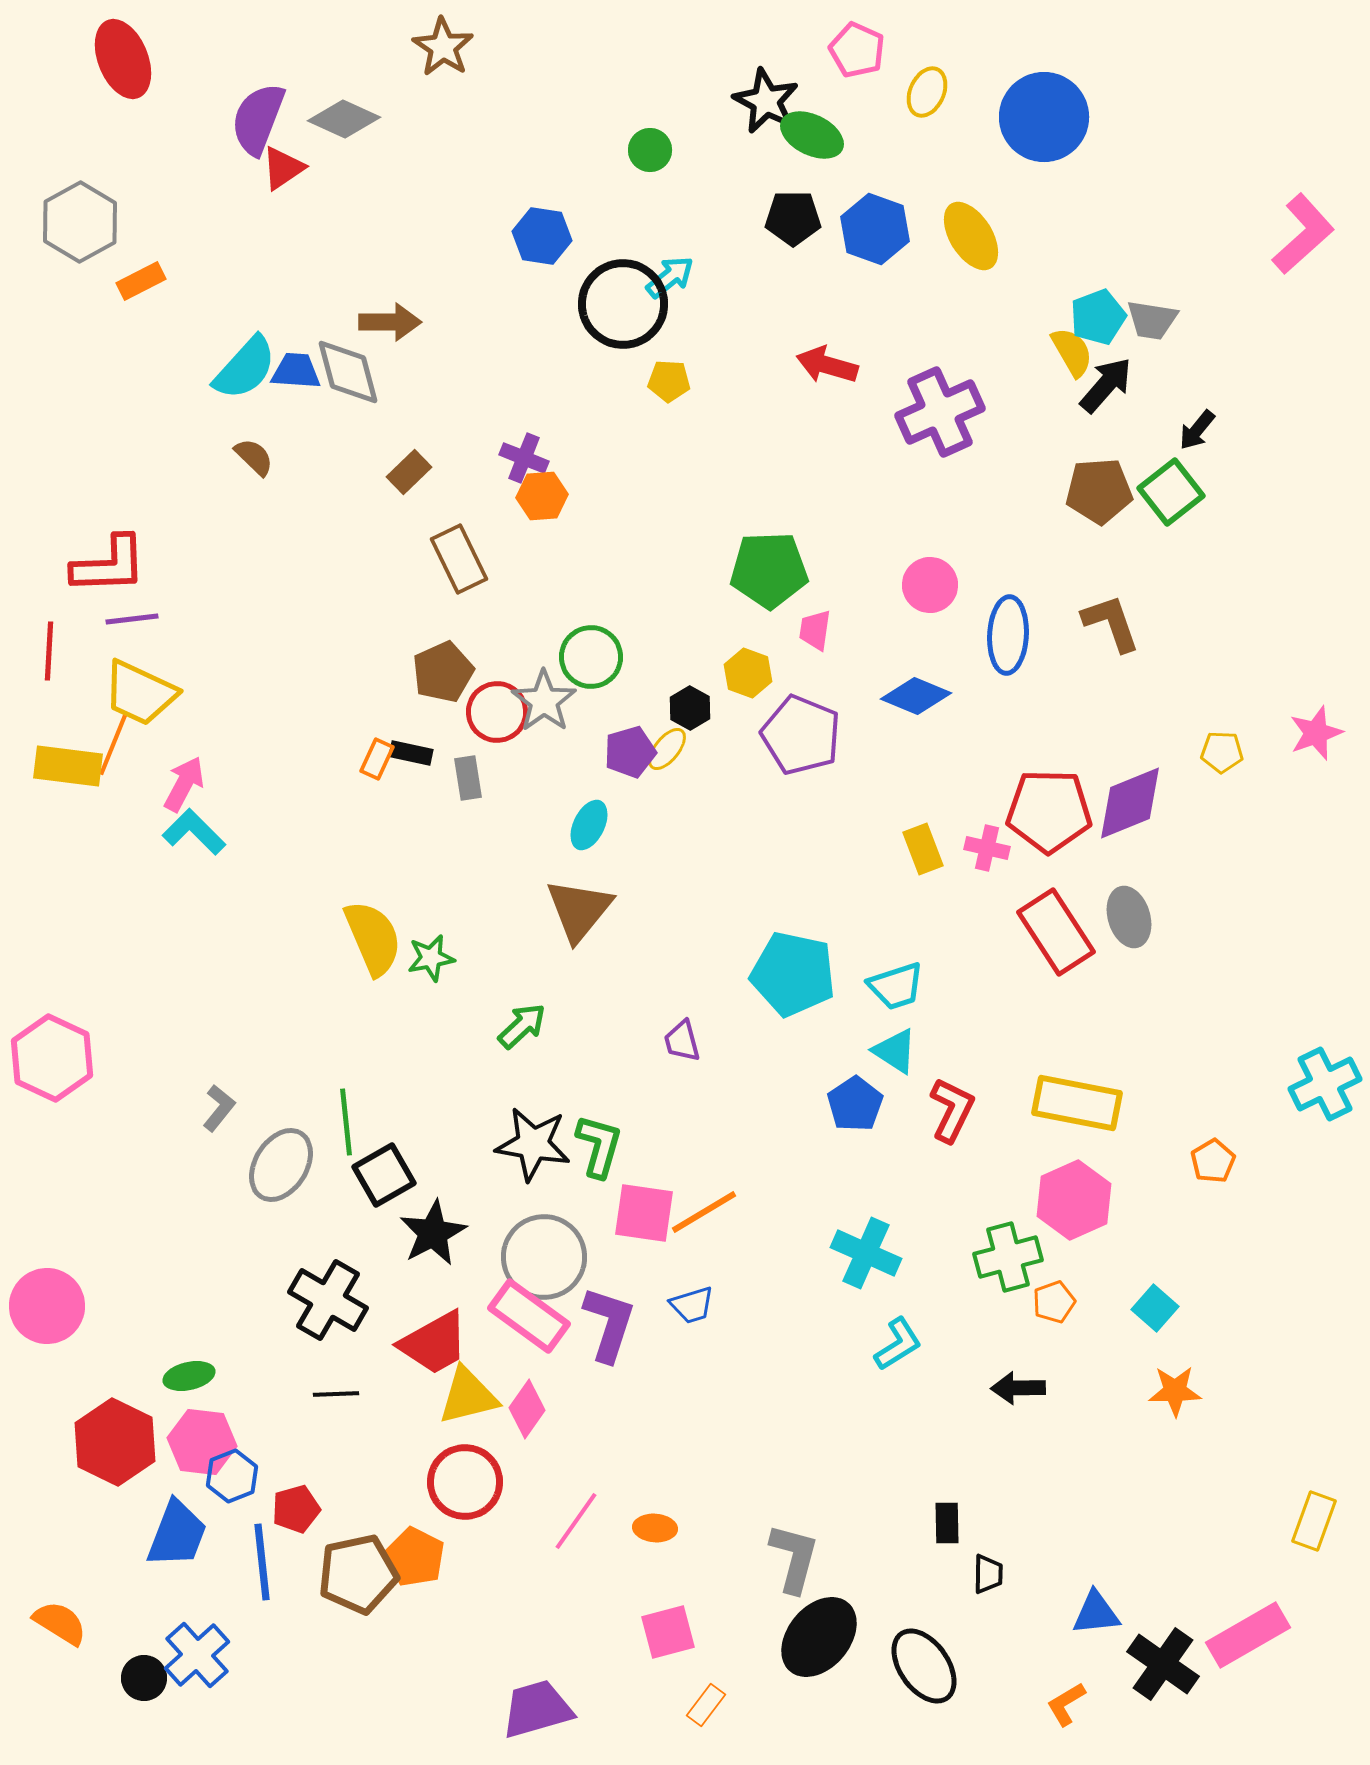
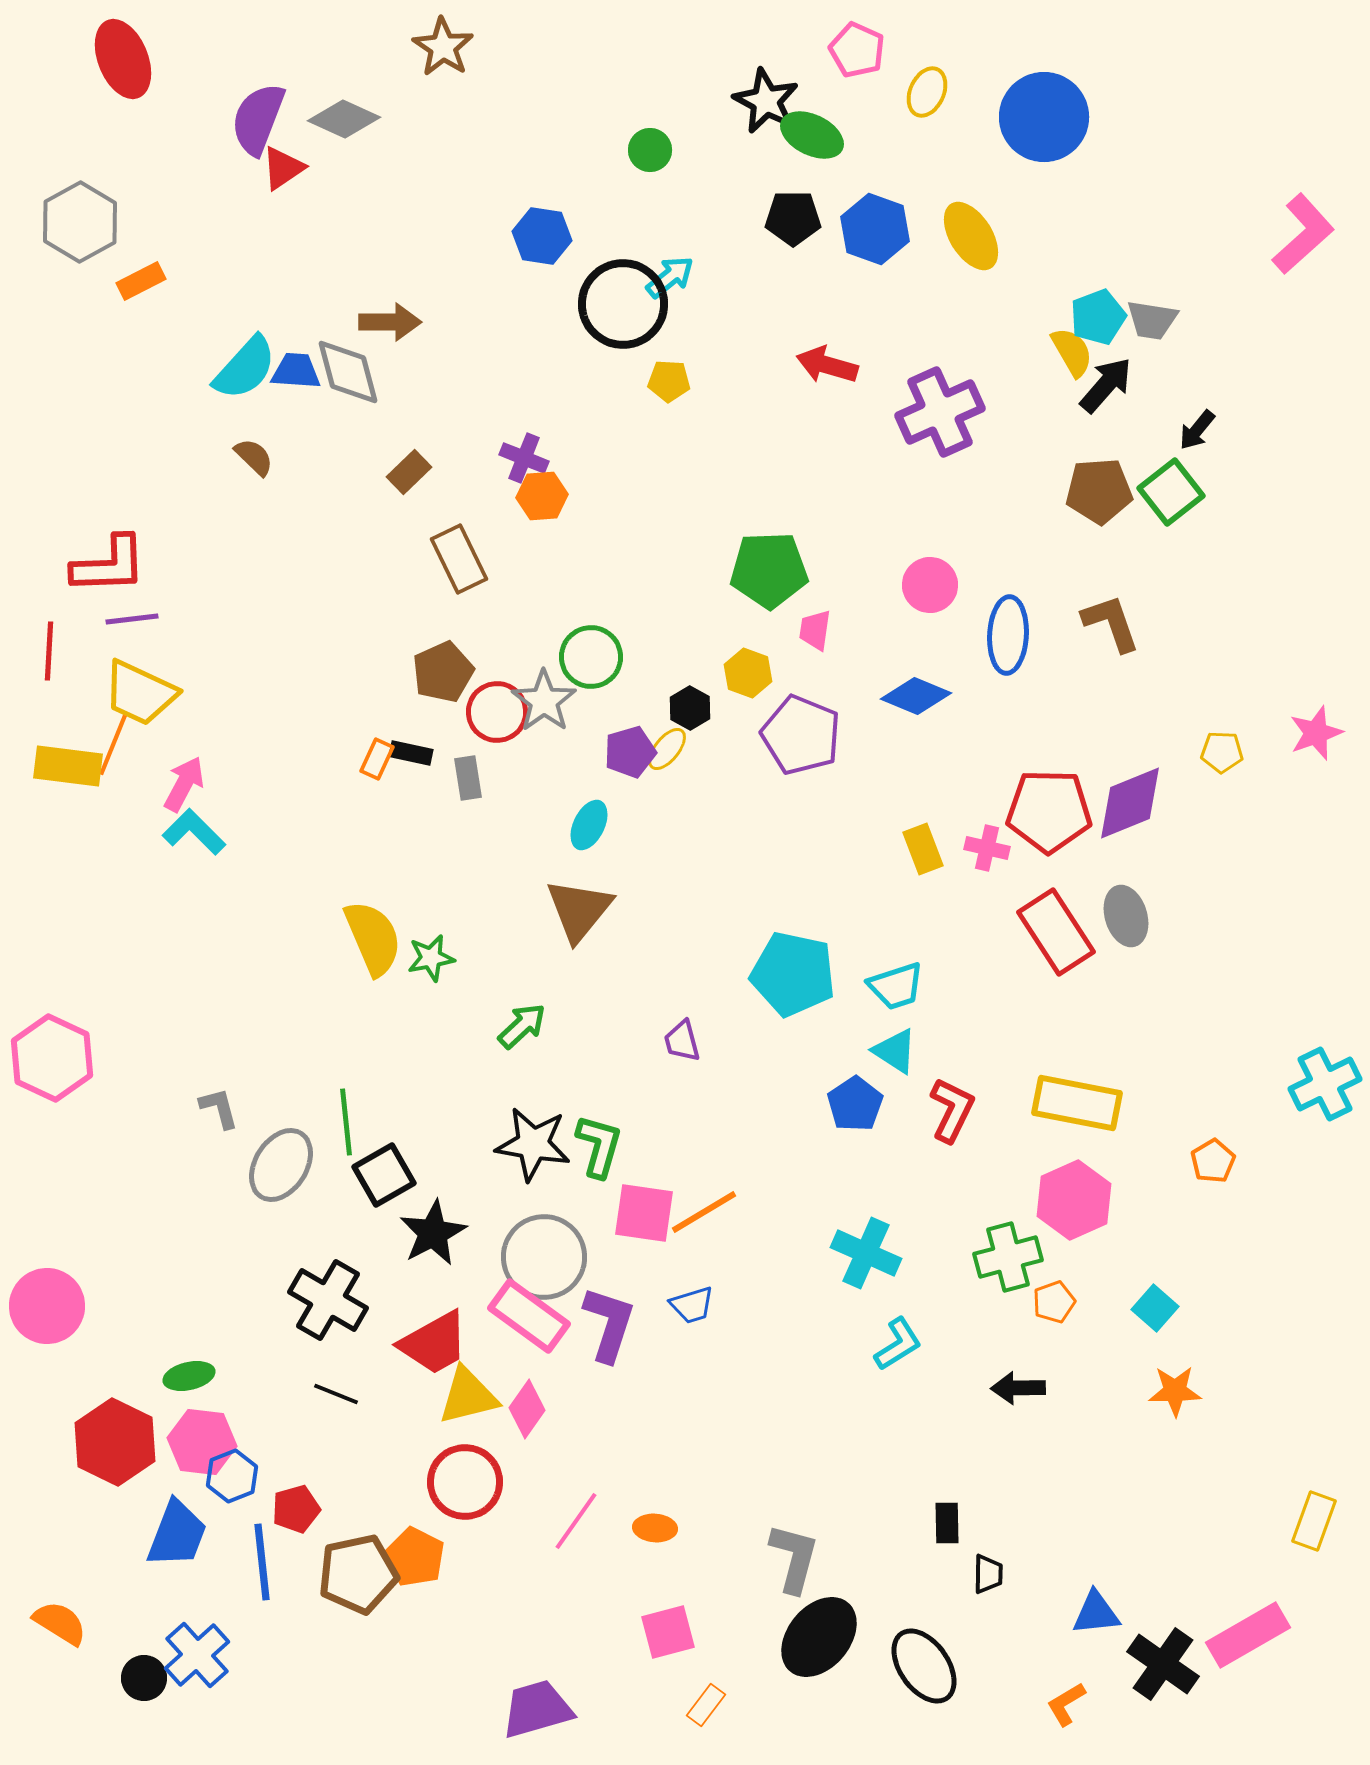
gray ellipse at (1129, 917): moved 3 px left, 1 px up
gray L-shape at (219, 1108): rotated 54 degrees counterclockwise
black line at (336, 1394): rotated 24 degrees clockwise
